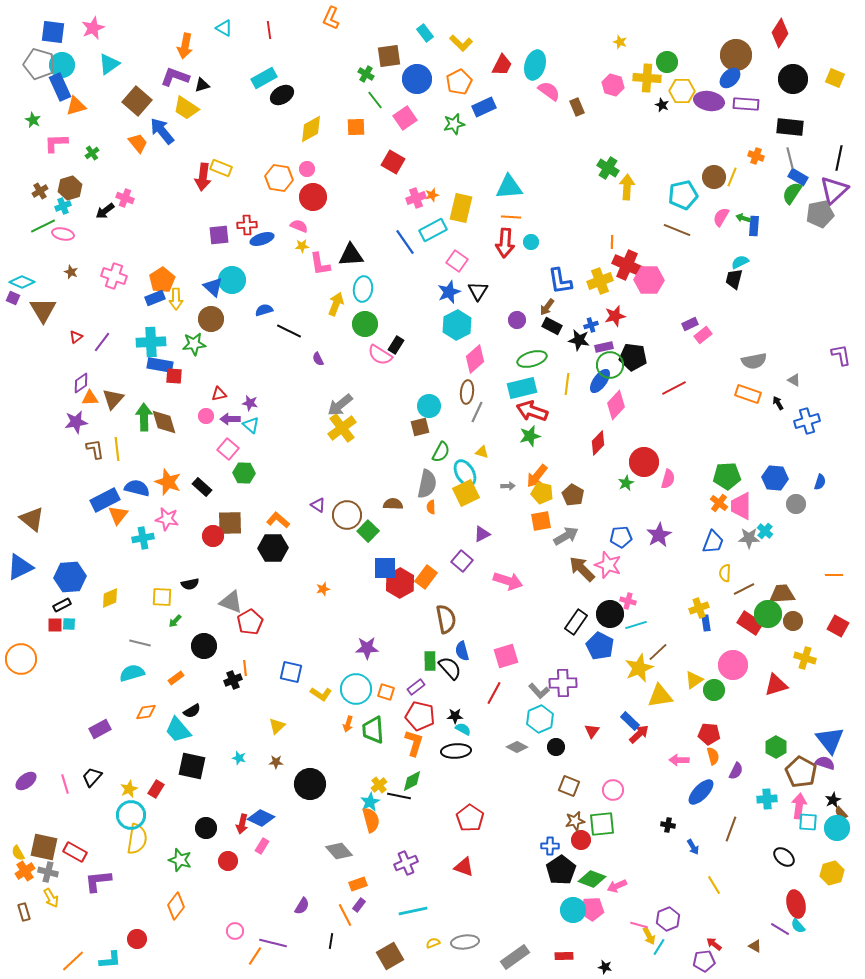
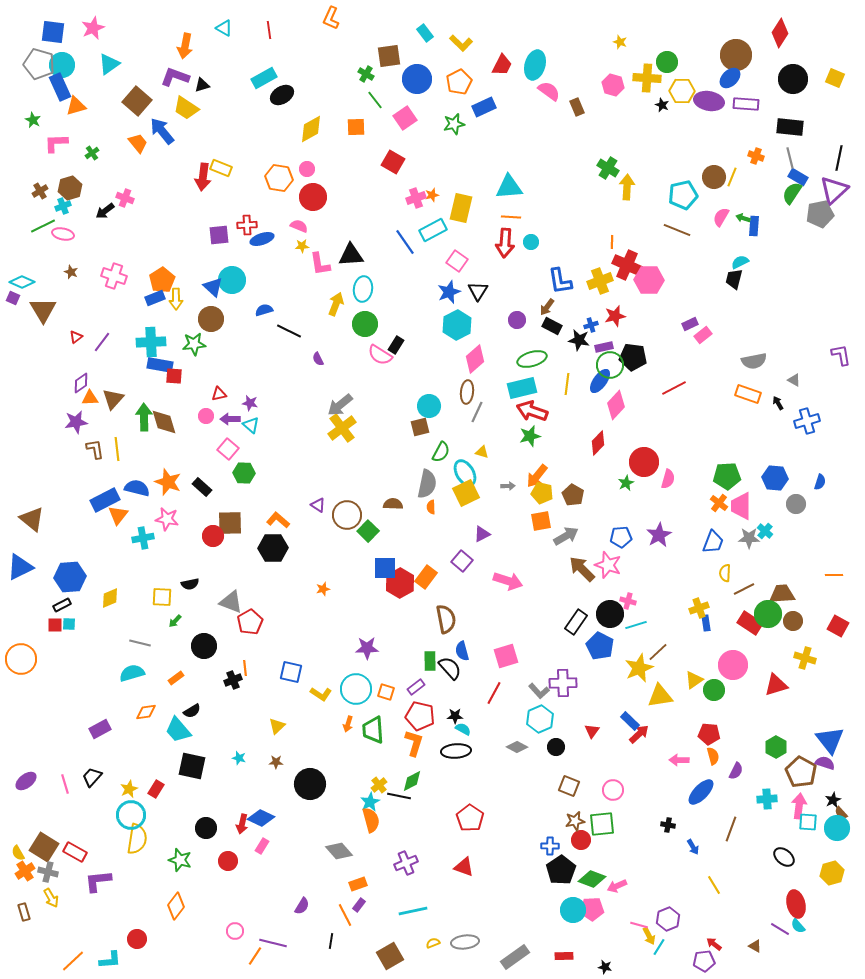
brown square at (44, 847): rotated 20 degrees clockwise
